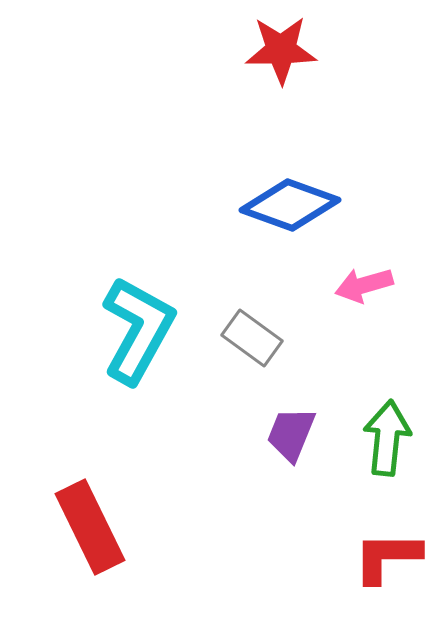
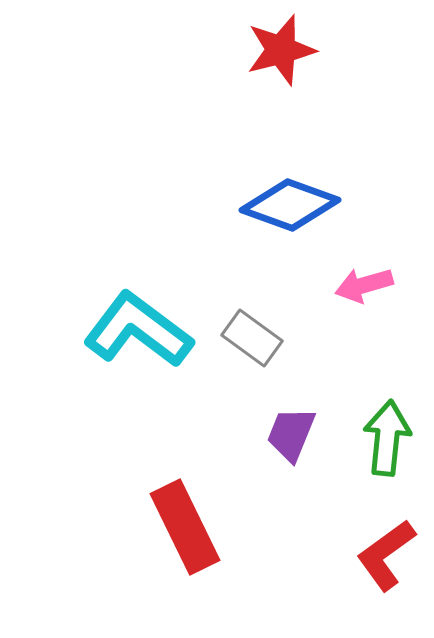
red star: rotated 14 degrees counterclockwise
cyan L-shape: rotated 82 degrees counterclockwise
red rectangle: moved 95 px right
red L-shape: moved 1 px left, 2 px up; rotated 36 degrees counterclockwise
